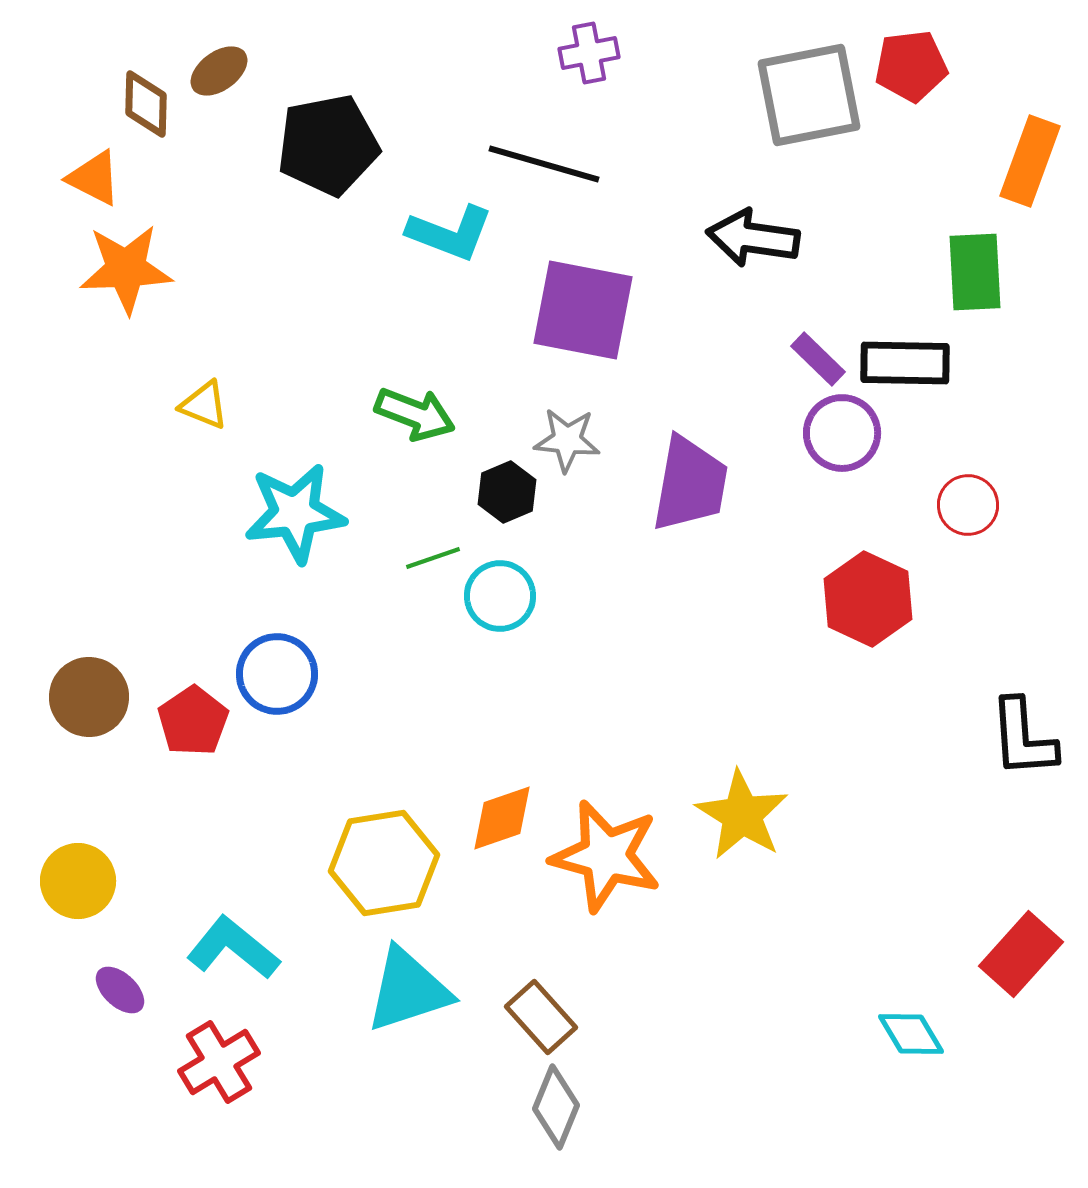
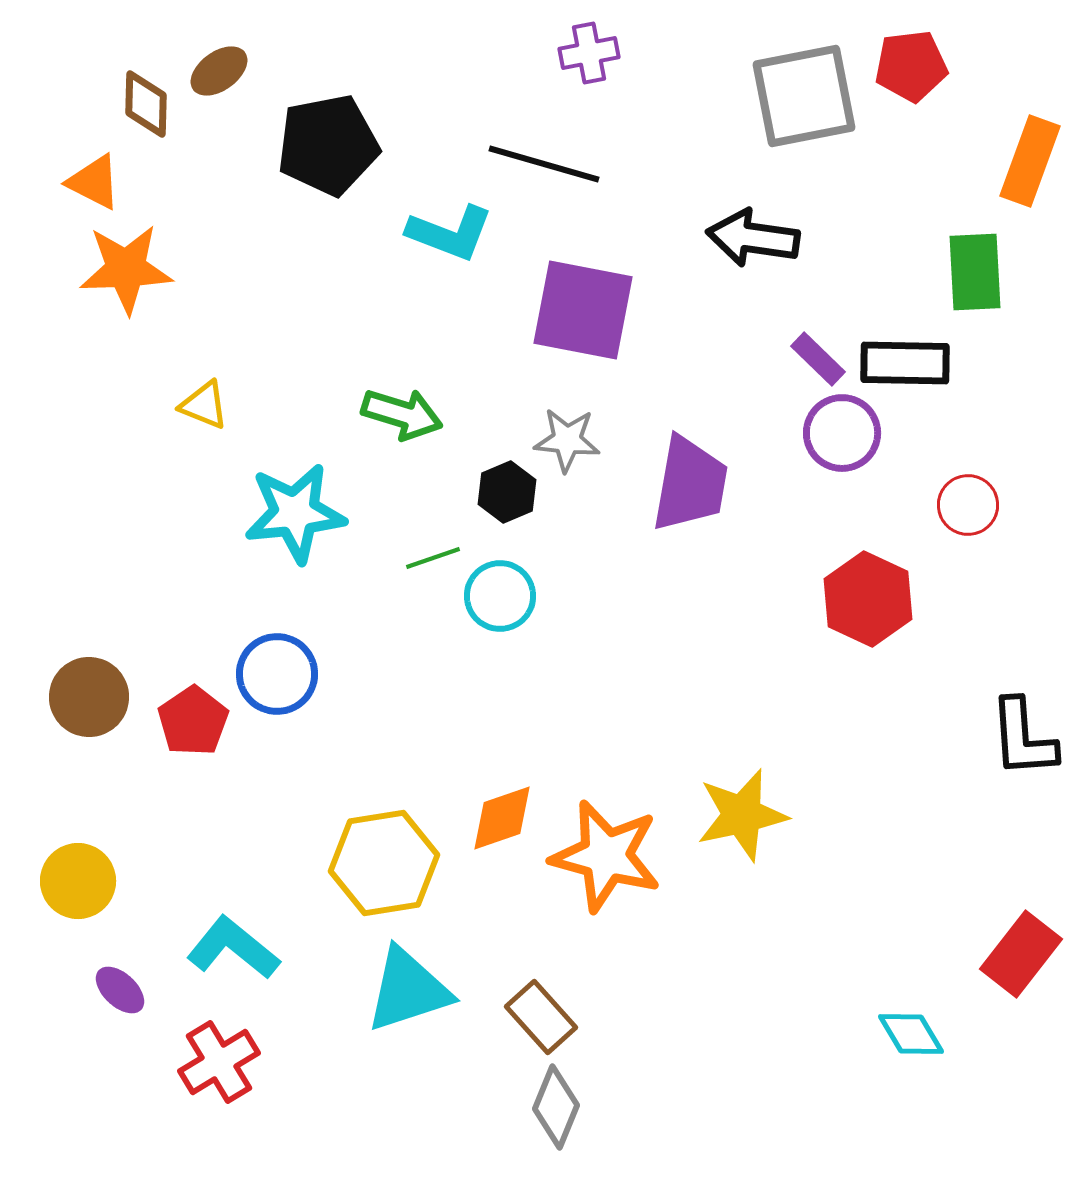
gray square at (809, 95): moved 5 px left, 1 px down
orange triangle at (94, 178): moved 4 px down
green arrow at (415, 414): moved 13 px left; rotated 4 degrees counterclockwise
yellow star at (742, 815): rotated 28 degrees clockwise
red rectangle at (1021, 954): rotated 4 degrees counterclockwise
